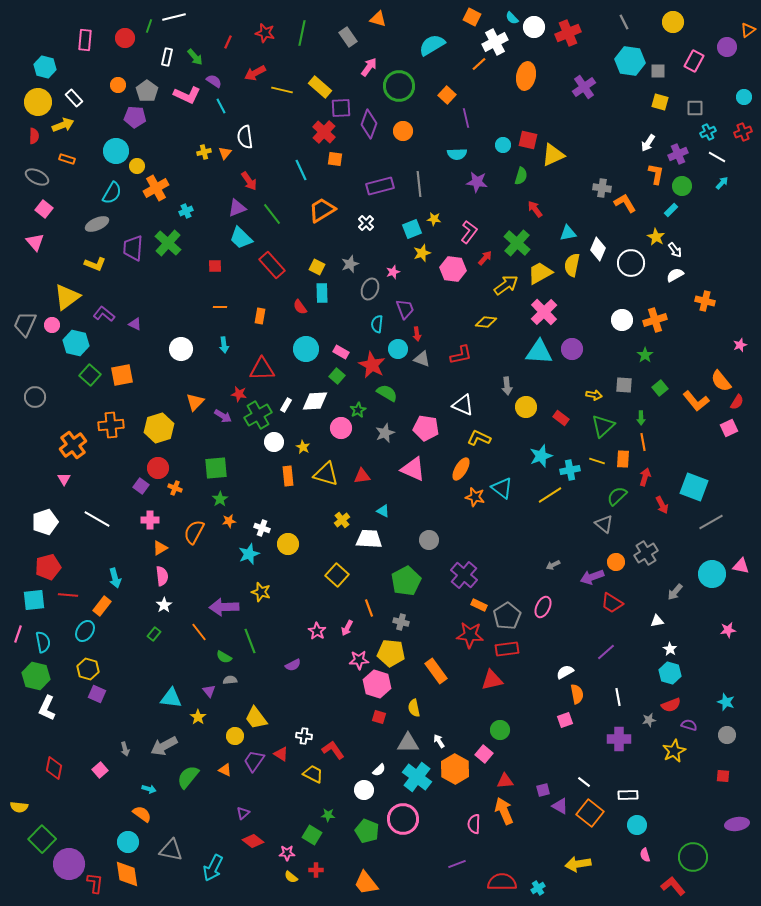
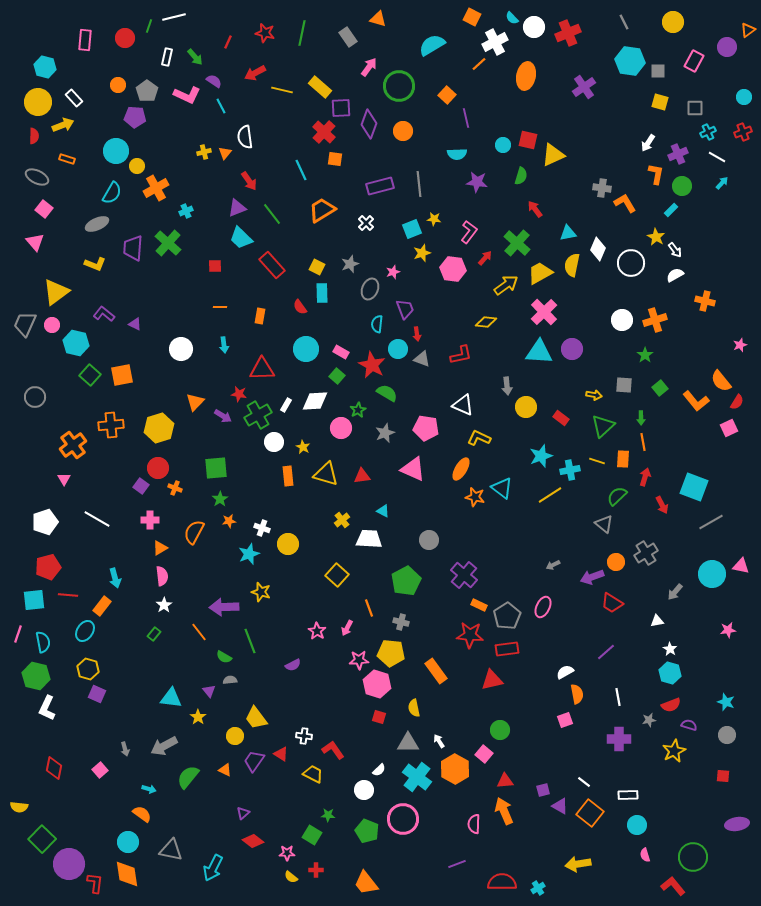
yellow triangle at (67, 297): moved 11 px left, 5 px up
